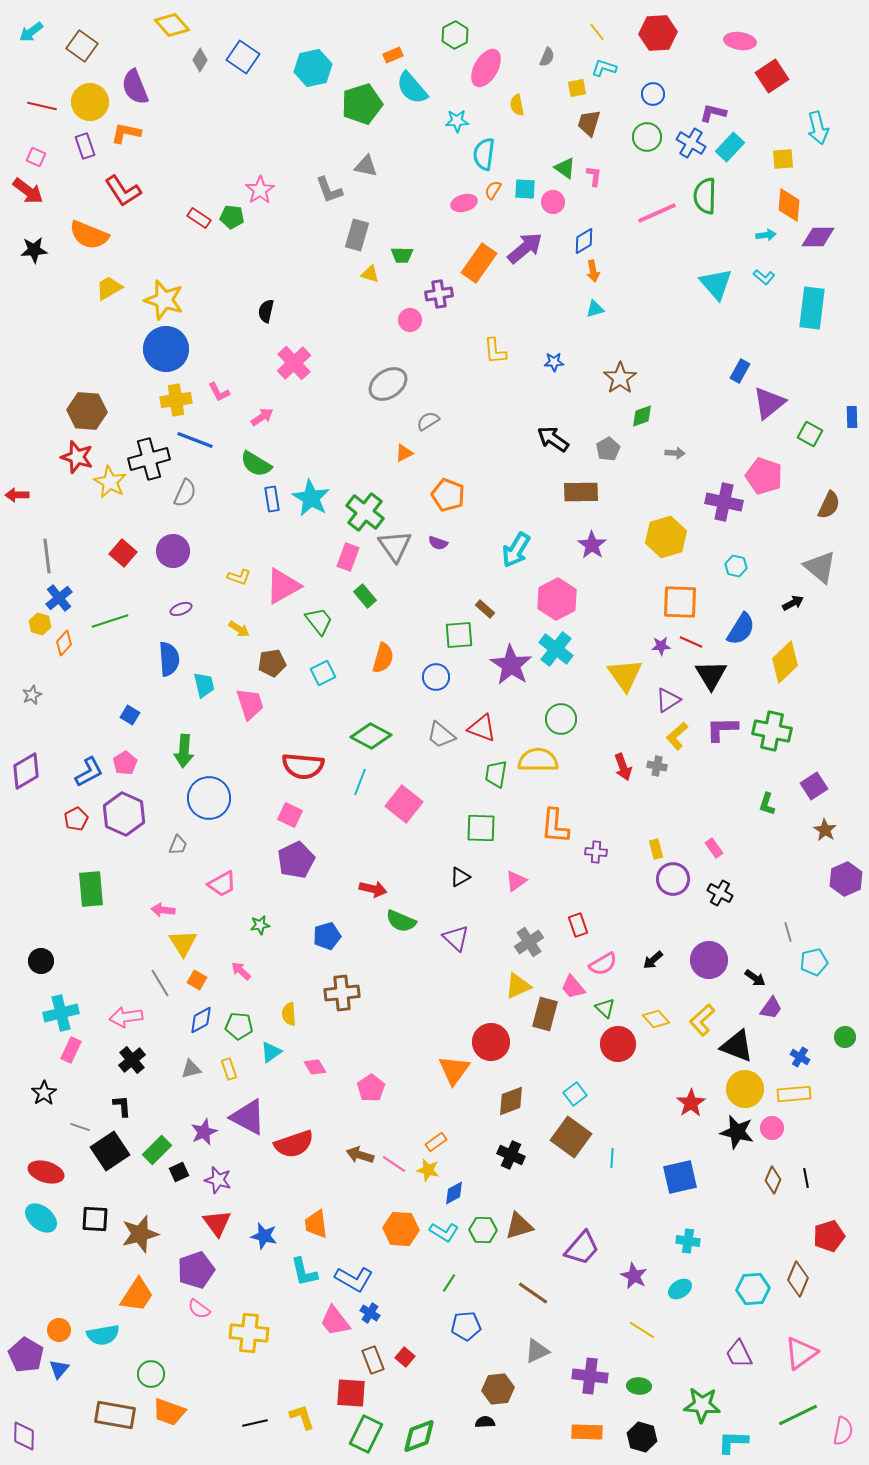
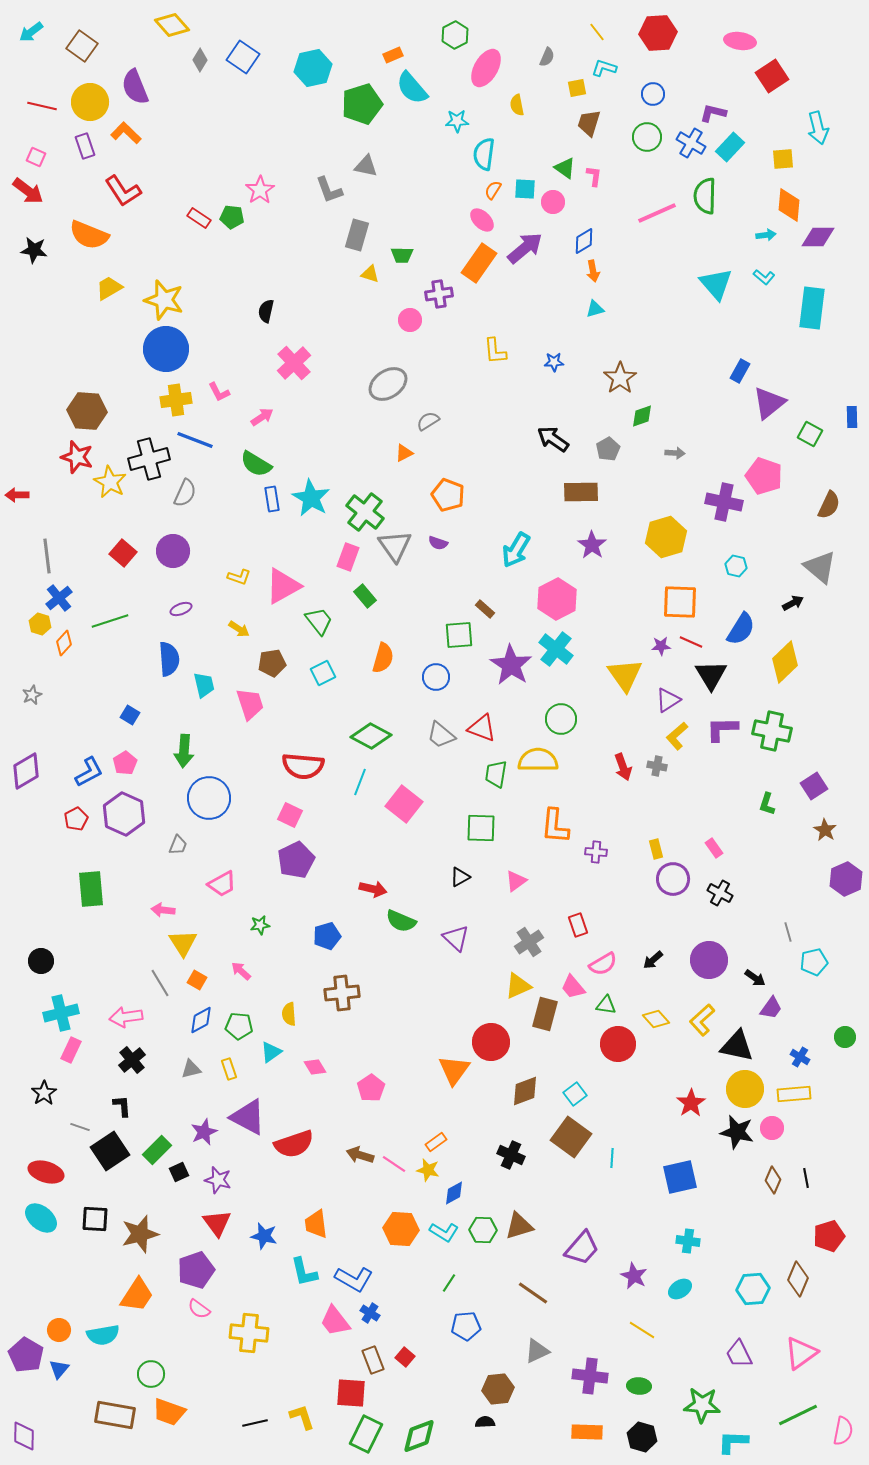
orange L-shape at (126, 133): rotated 32 degrees clockwise
pink ellipse at (464, 203): moved 18 px right, 17 px down; rotated 60 degrees clockwise
black star at (34, 250): rotated 12 degrees clockwise
green triangle at (605, 1008): moved 1 px right, 3 px up; rotated 35 degrees counterclockwise
black triangle at (737, 1046): rotated 9 degrees counterclockwise
brown diamond at (511, 1101): moved 14 px right, 10 px up
